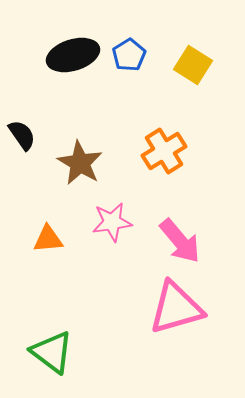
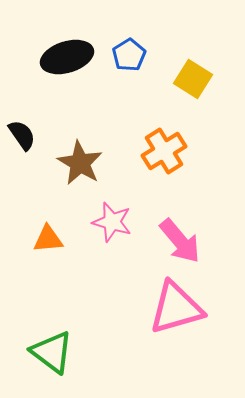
black ellipse: moved 6 px left, 2 px down
yellow square: moved 14 px down
pink star: rotated 24 degrees clockwise
